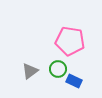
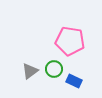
green circle: moved 4 px left
